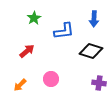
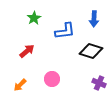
blue L-shape: moved 1 px right
pink circle: moved 1 px right
purple cross: rotated 16 degrees clockwise
